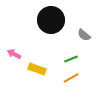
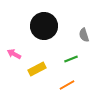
black circle: moved 7 px left, 6 px down
gray semicircle: rotated 32 degrees clockwise
yellow rectangle: rotated 48 degrees counterclockwise
orange line: moved 4 px left, 7 px down
